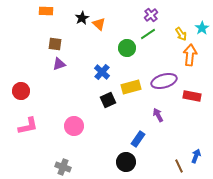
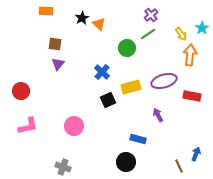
purple triangle: moved 1 px left; rotated 32 degrees counterclockwise
blue rectangle: rotated 70 degrees clockwise
blue arrow: moved 2 px up
